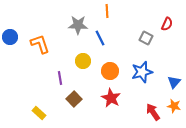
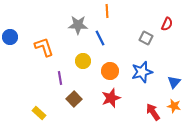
orange L-shape: moved 4 px right, 3 px down
red star: rotated 24 degrees clockwise
